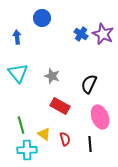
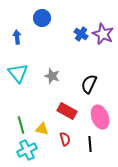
red rectangle: moved 7 px right, 5 px down
yellow triangle: moved 2 px left, 5 px up; rotated 24 degrees counterclockwise
cyan cross: rotated 24 degrees counterclockwise
